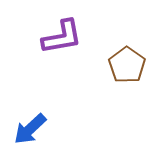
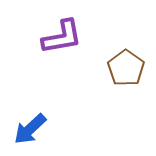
brown pentagon: moved 1 px left, 3 px down
